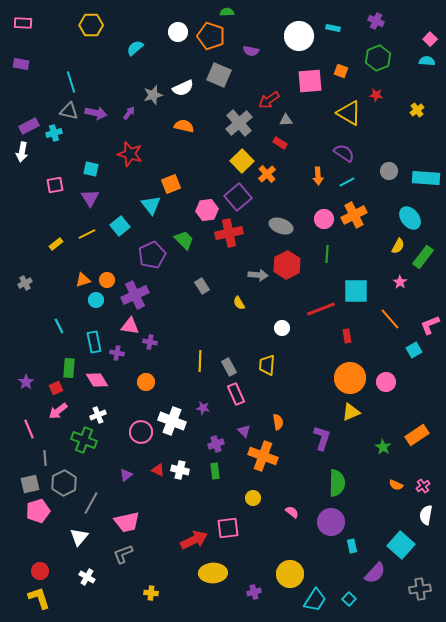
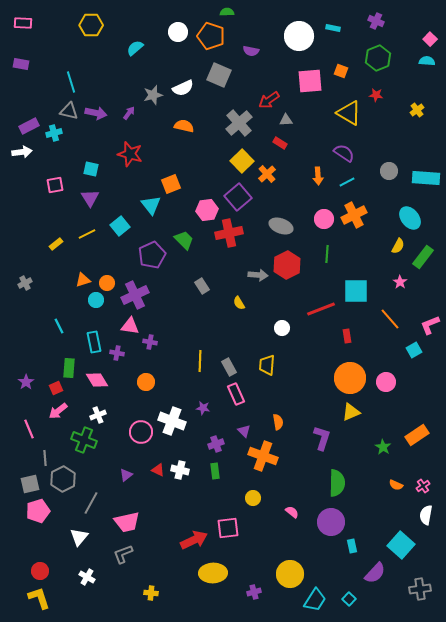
white arrow at (22, 152): rotated 108 degrees counterclockwise
orange circle at (107, 280): moved 3 px down
gray hexagon at (64, 483): moved 1 px left, 4 px up
